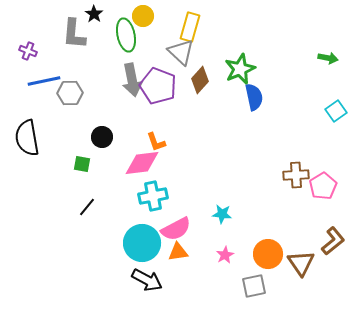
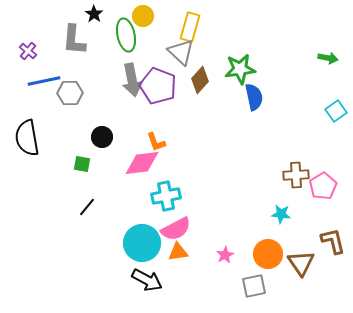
gray L-shape: moved 6 px down
purple cross: rotated 18 degrees clockwise
green star: rotated 16 degrees clockwise
cyan cross: moved 13 px right
cyan star: moved 59 px right
brown L-shape: rotated 64 degrees counterclockwise
